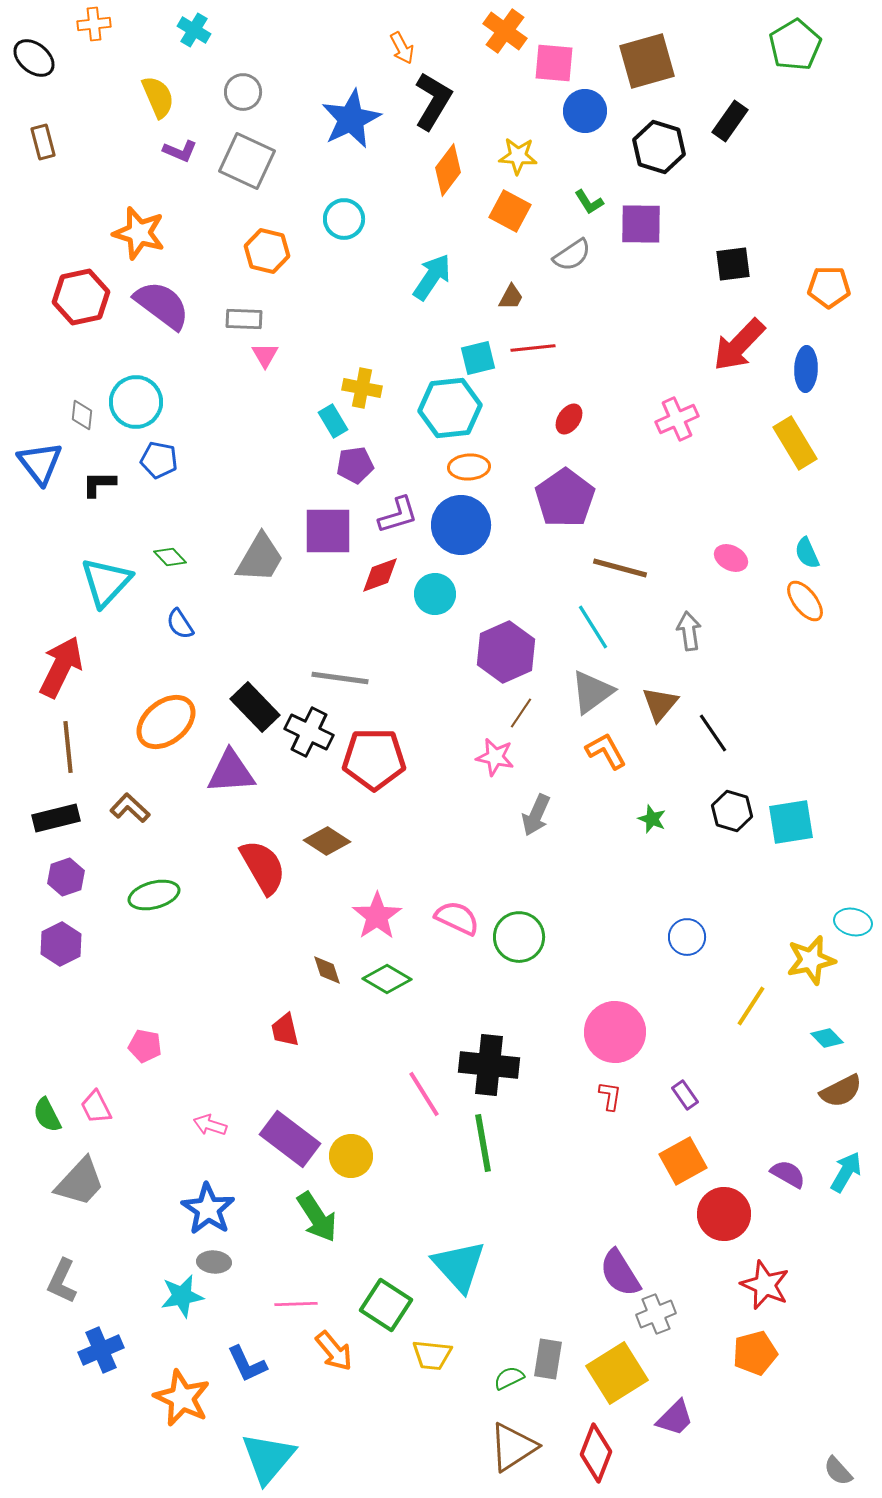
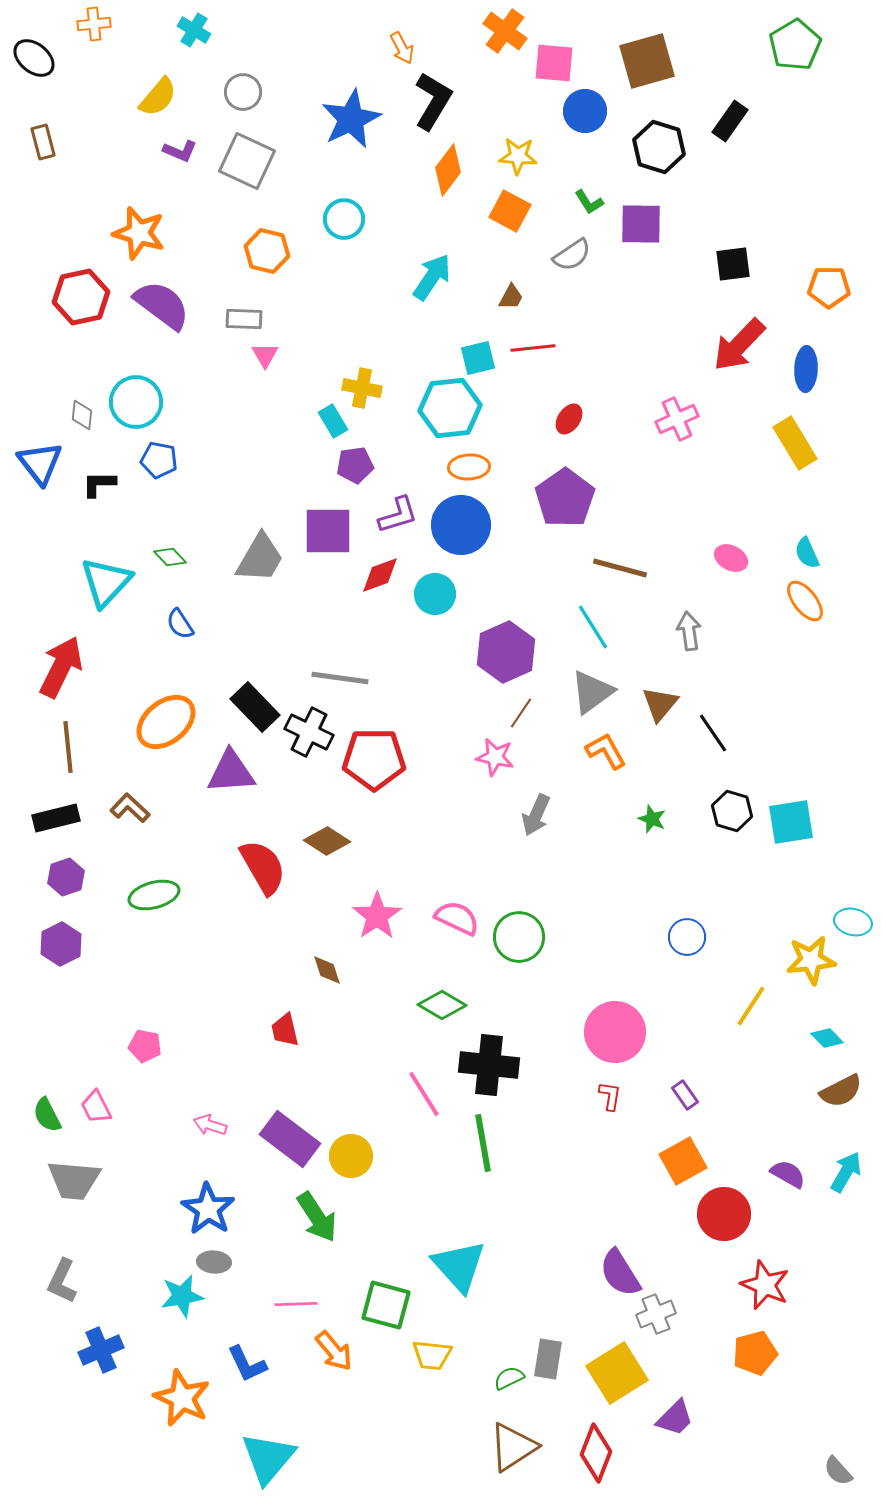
yellow semicircle at (158, 97): rotated 63 degrees clockwise
yellow star at (811, 960): rotated 6 degrees clockwise
green diamond at (387, 979): moved 55 px right, 26 px down
gray trapezoid at (80, 1182): moved 6 px left, 2 px up; rotated 52 degrees clockwise
green square at (386, 1305): rotated 18 degrees counterclockwise
